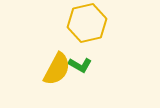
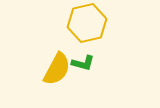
green L-shape: moved 3 px right, 2 px up; rotated 15 degrees counterclockwise
